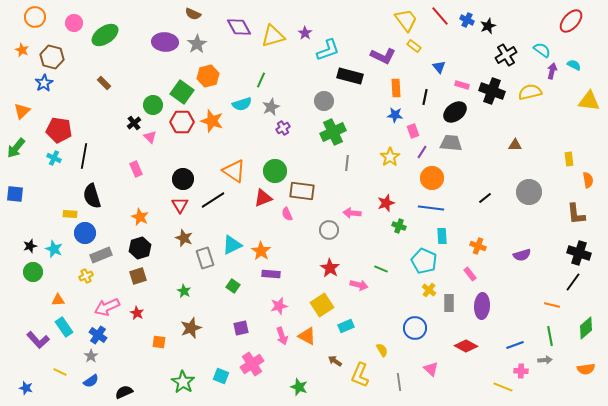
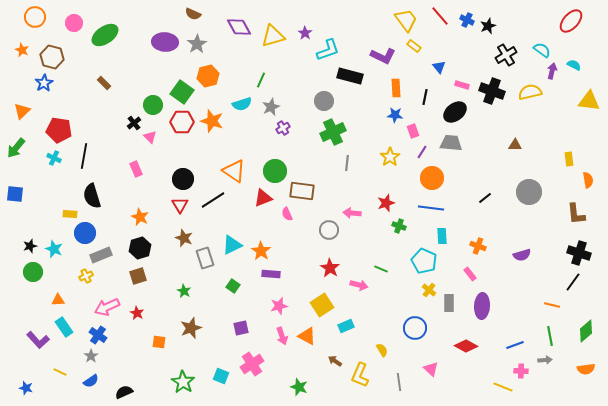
green diamond at (586, 328): moved 3 px down
